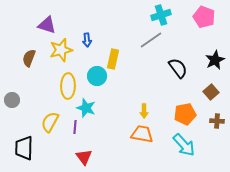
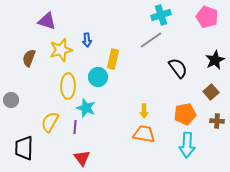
pink pentagon: moved 3 px right
purple triangle: moved 4 px up
cyan circle: moved 1 px right, 1 px down
gray circle: moved 1 px left
orange trapezoid: moved 2 px right
cyan arrow: moved 3 px right; rotated 45 degrees clockwise
red triangle: moved 2 px left, 1 px down
